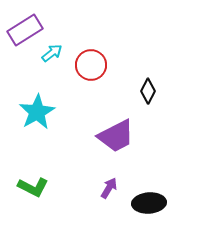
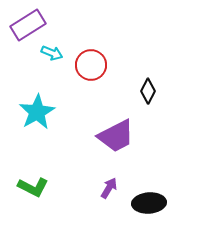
purple rectangle: moved 3 px right, 5 px up
cyan arrow: rotated 60 degrees clockwise
